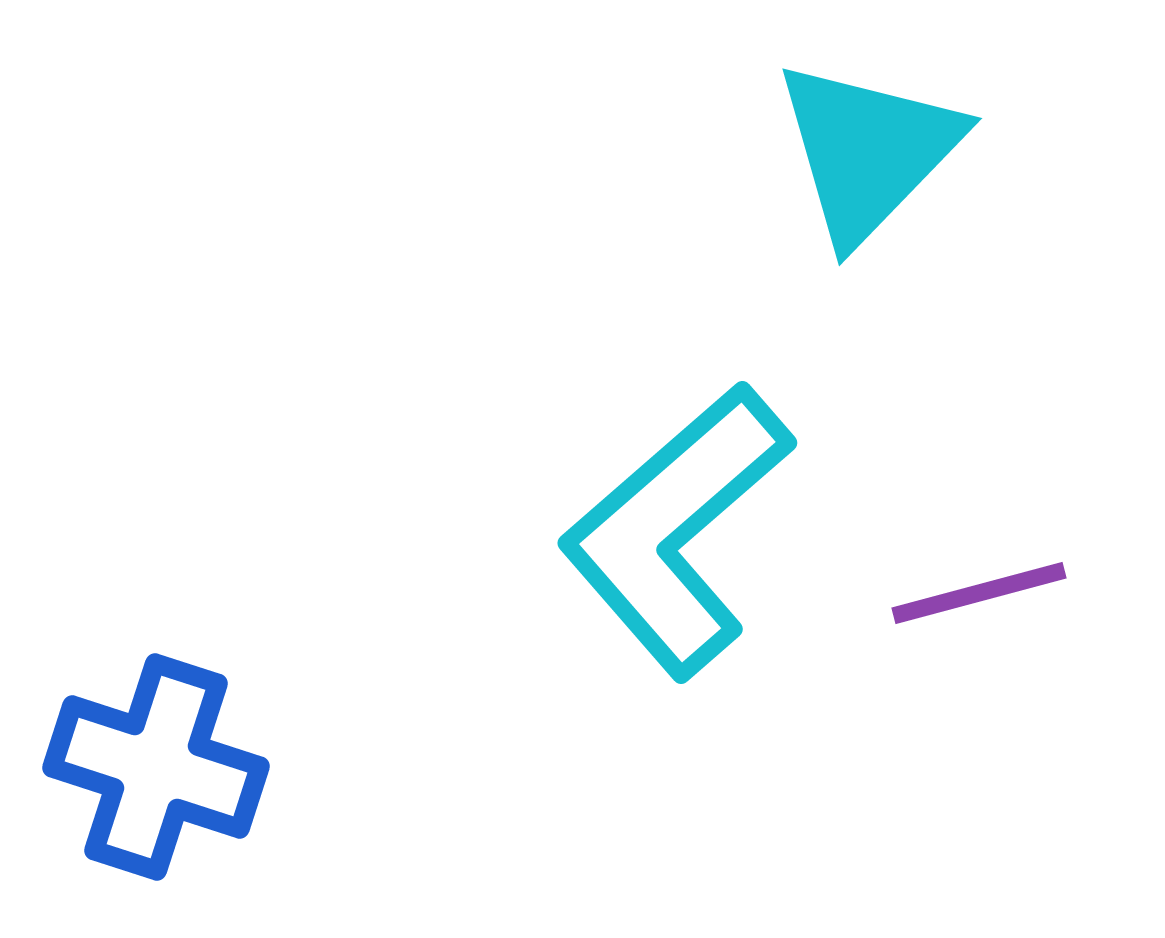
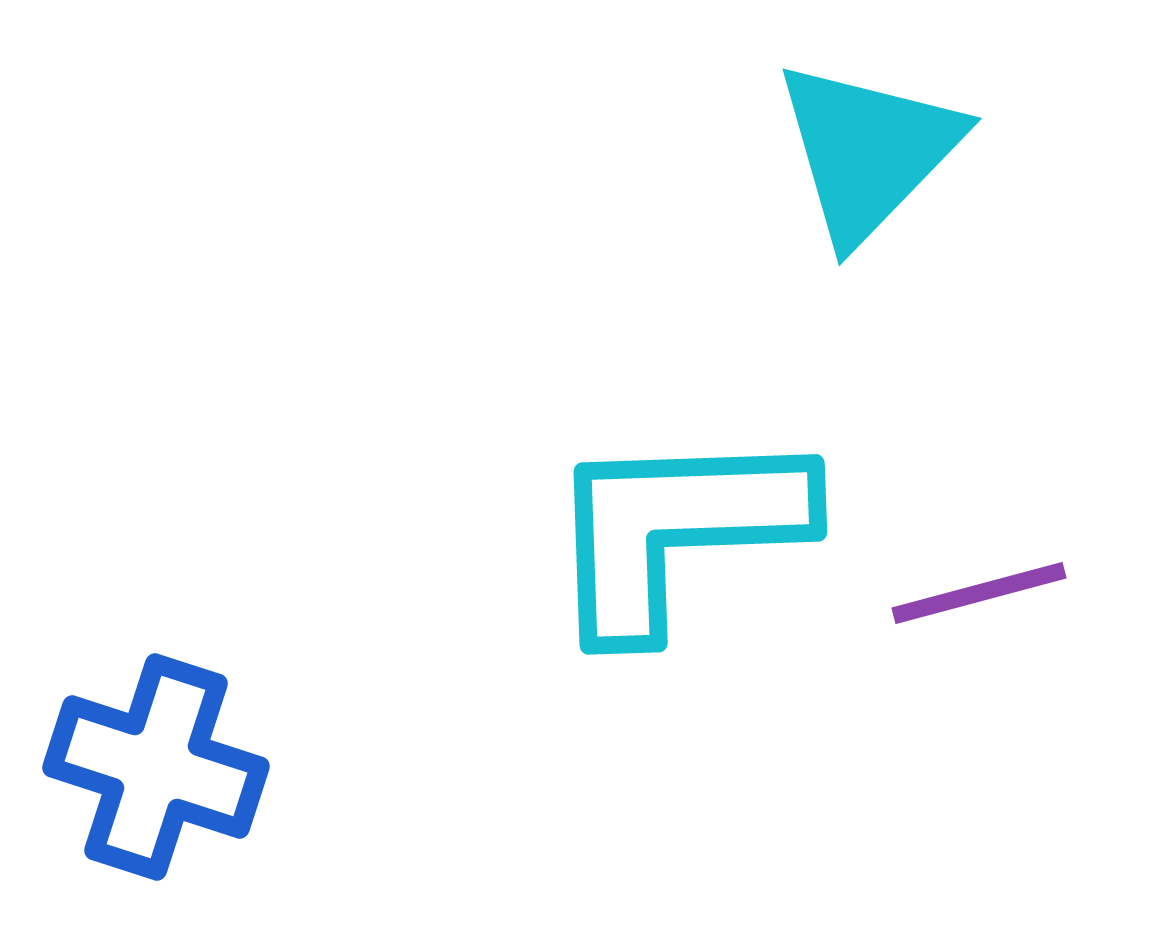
cyan L-shape: rotated 39 degrees clockwise
